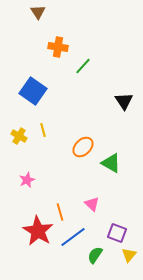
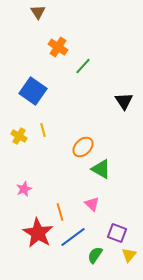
orange cross: rotated 24 degrees clockwise
green triangle: moved 10 px left, 6 px down
pink star: moved 3 px left, 9 px down
red star: moved 2 px down
